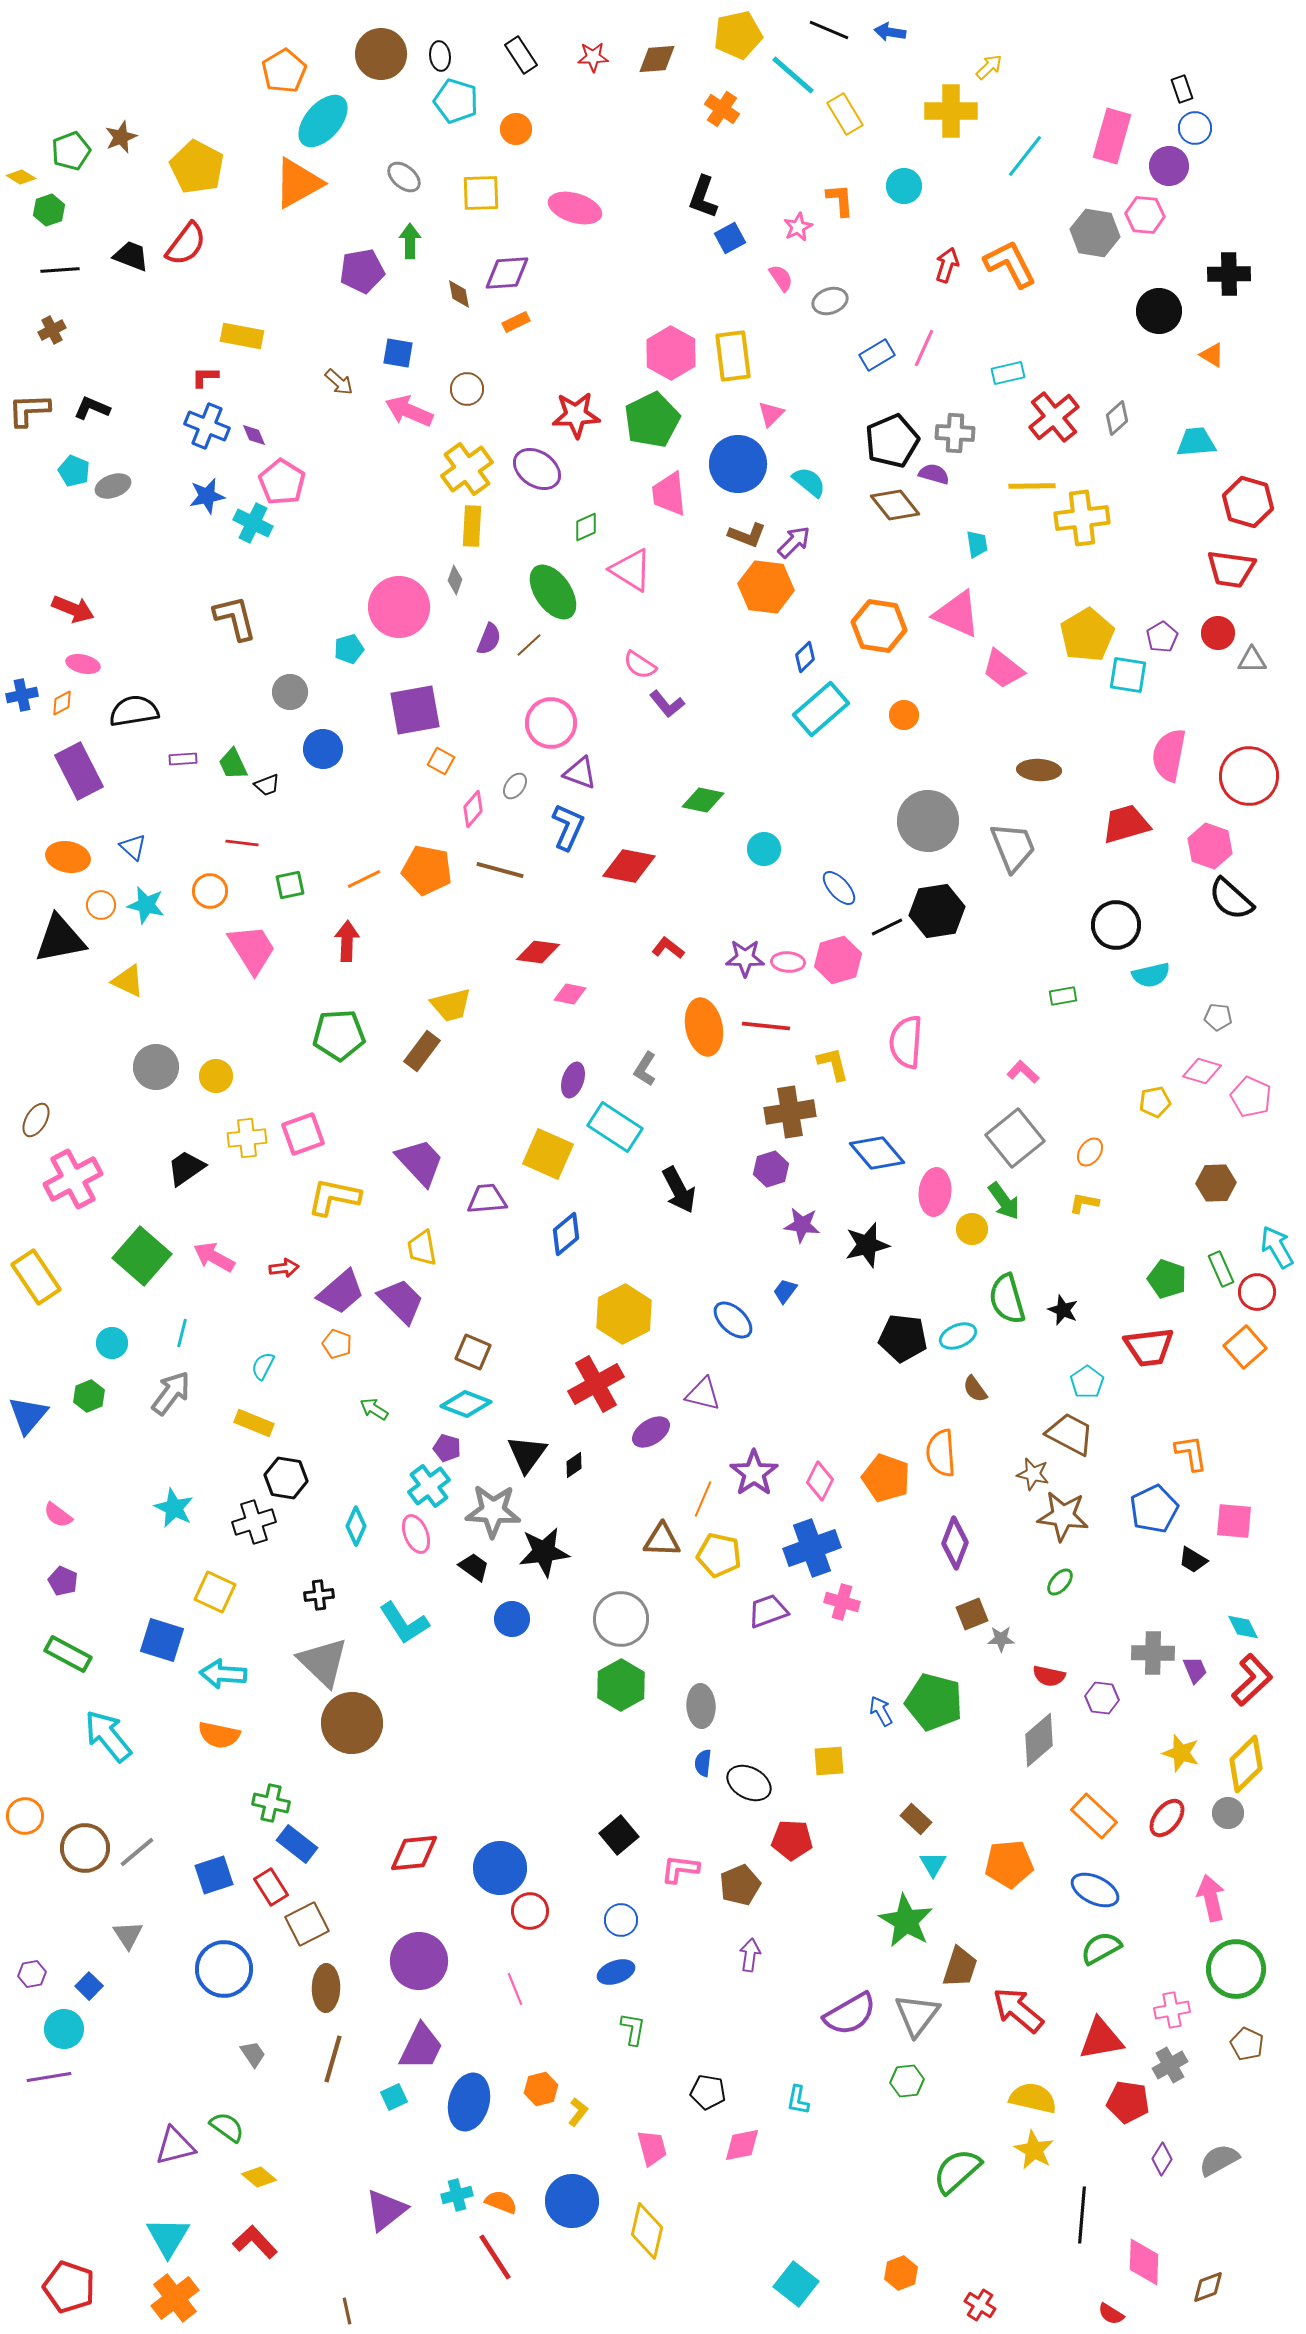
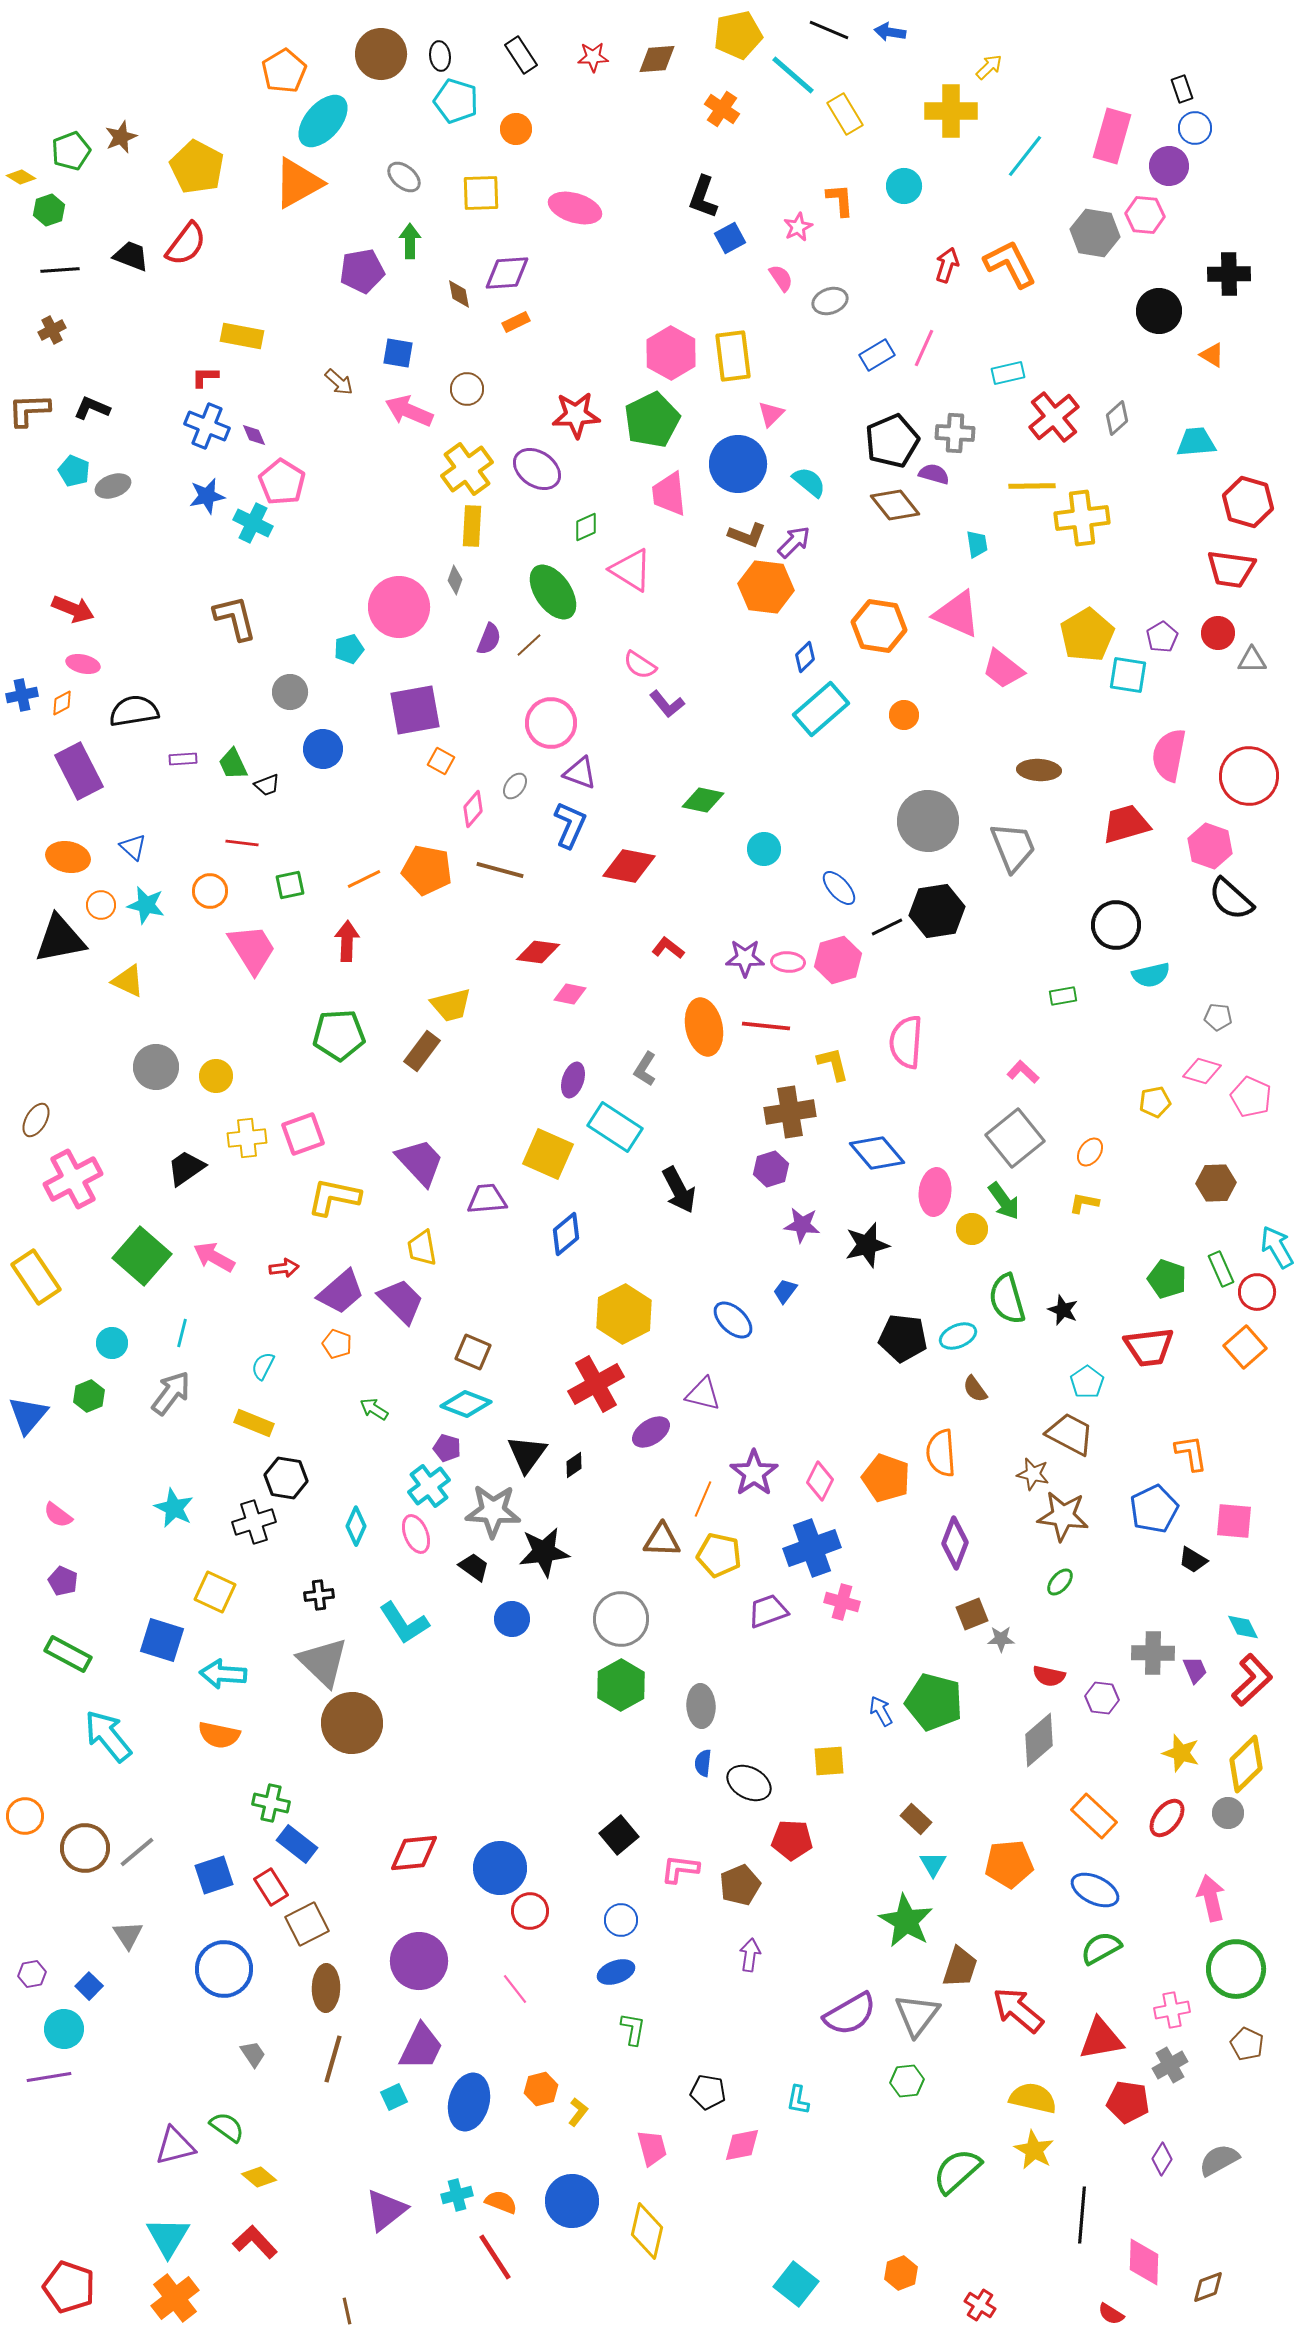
blue L-shape at (568, 827): moved 2 px right, 2 px up
pink line at (515, 1989): rotated 16 degrees counterclockwise
